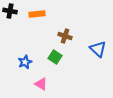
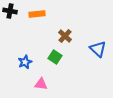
brown cross: rotated 24 degrees clockwise
pink triangle: rotated 24 degrees counterclockwise
